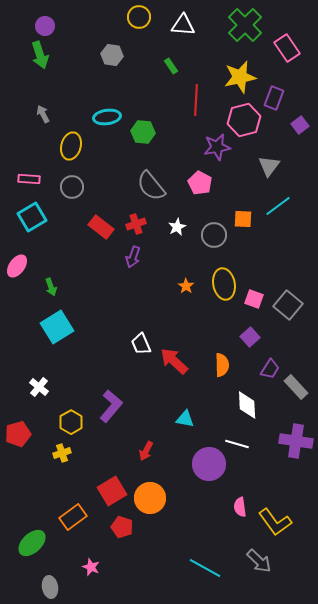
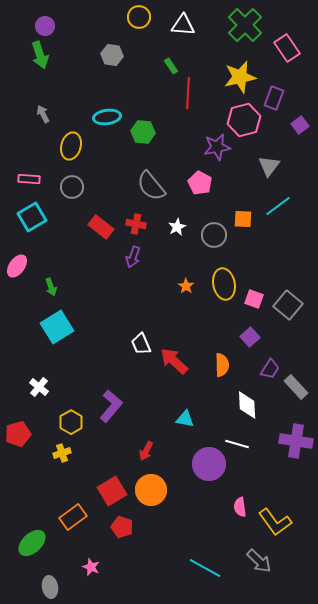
red line at (196, 100): moved 8 px left, 7 px up
red cross at (136, 224): rotated 30 degrees clockwise
orange circle at (150, 498): moved 1 px right, 8 px up
